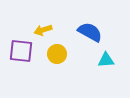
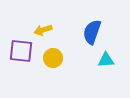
blue semicircle: moved 2 px right; rotated 100 degrees counterclockwise
yellow circle: moved 4 px left, 4 px down
